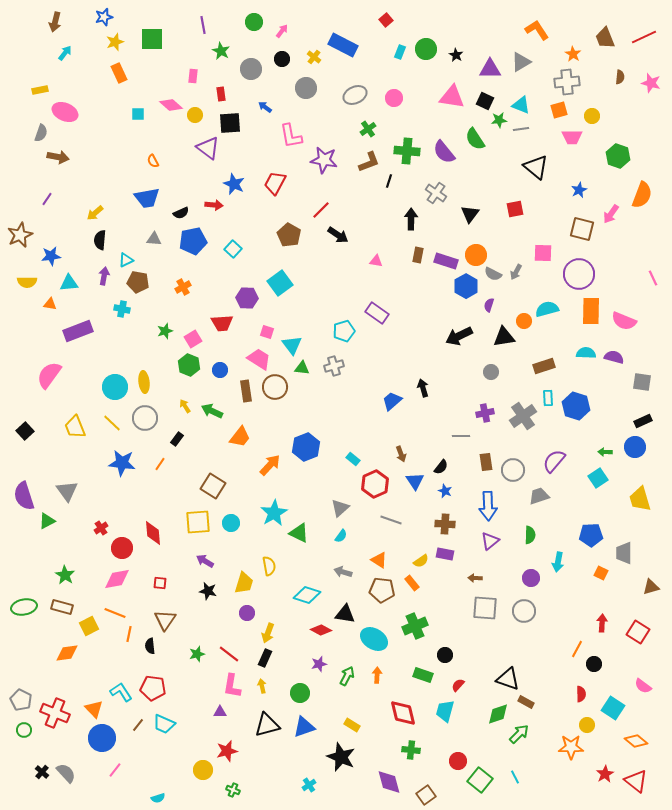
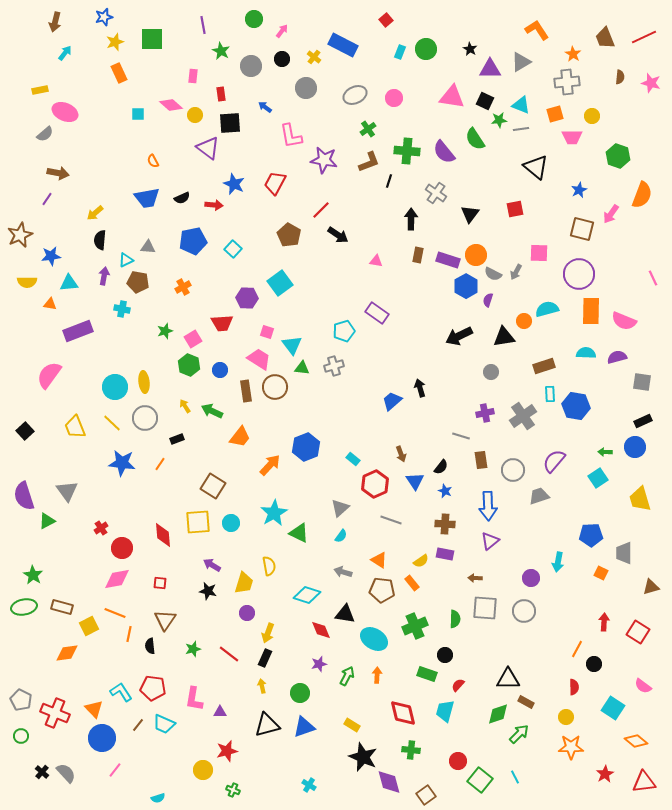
green circle at (254, 22): moved 3 px up
black star at (456, 55): moved 14 px right, 6 px up
gray circle at (251, 69): moved 3 px up
orange square at (559, 110): moved 4 px left, 4 px down
gray semicircle at (41, 133): moved 4 px right, 1 px down; rotated 30 degrees clockwise
brown arrow at (58, 157): moved 16 px down
black semicircle at (181, 213): moved 1 px right, 15 px up
gray triangle at (154, 239): moved 6 px left, 8 px down
pink square at (543, 253): moved 4 px left
purple rectangle at (446, 261): moved 2 px right, 1 px up
purple semicircle at (489, 305): moved 1 px left, 5 px up
purple semicircle at (614, 357): moved 3 px right; rotated 30 degrees counterclockwise
black arrow at (423, 388): moved 3 px left
cyan rectangle at (548, 398): moved 2 px right, 4 px up
blue hexagon at (576, 406): rotated 8 degrees counterclockwise
gray line at (461, 436): rotated 18 degrees clockwise
black rectangle at (177, 439): rotated 32 degrees clockwise
brown rectangle at (486, 462): moved 5 px left, 2 px up
red diamond at (153, 533): moved 10 px right, 2 px down
green semicircle at (530, 535): moved 75 px left, 84 px down
purple arrow at (205, 561): moved 7 px right, 4 px down
green star at (65, 575): moved 32 px left
red arrow at (602, 623): moved 2 px right, 1 px up
red diamond at (321, 630): rotated 40 degrees clockwise
green star at (197, 654): moved 4 px left, 5 px up
green rectangle at (423, 675): moved 4 px right, 1 px up
black triangle at (508, 679): rotated 20 degrees counterclockwise
pink L-shape at (232, 686): moved 38 px left, 13 px down
red semicircle at (581, 694): moved 7 px left, 7 px up
yellow circle at (587, 725): moved 21 px left, 8 px up
green circle at (24, 730): moved 3 px left, 6 px down
black star at (341, 757): moved 22 px right
red triangle at (636, 781): moved 8 px right, 1 px down; rotated 45 degrees counterclockwise
cyan cross at (309, 785): rotated 24 degrees counterclockwise
